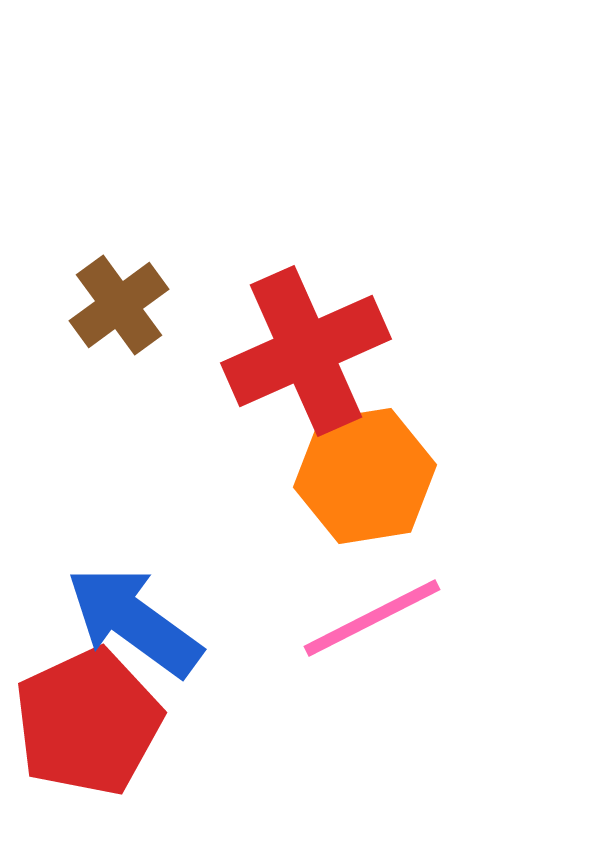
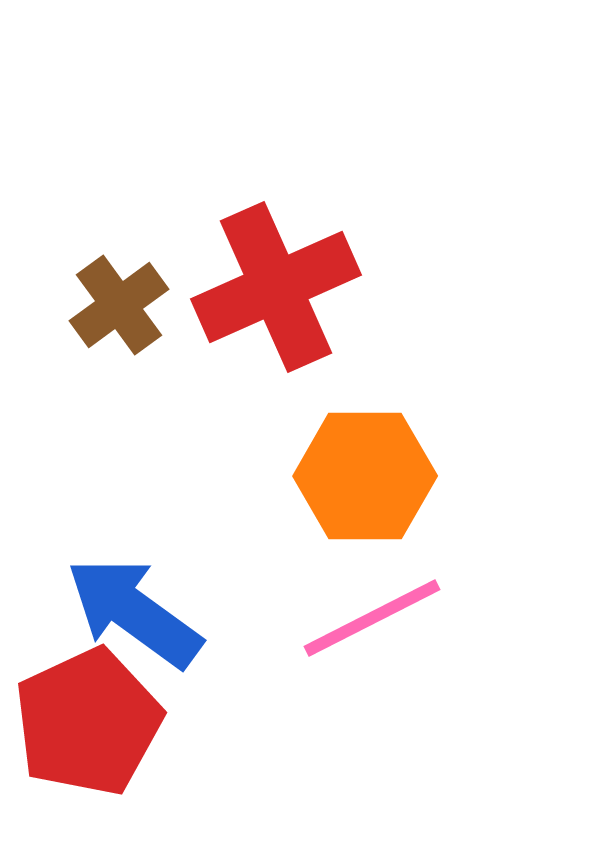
red cross: moved 30 px left, 64 px up
orange hexagon: rotated 9 degrees clockwise
blue arrow: moved 9 px up
